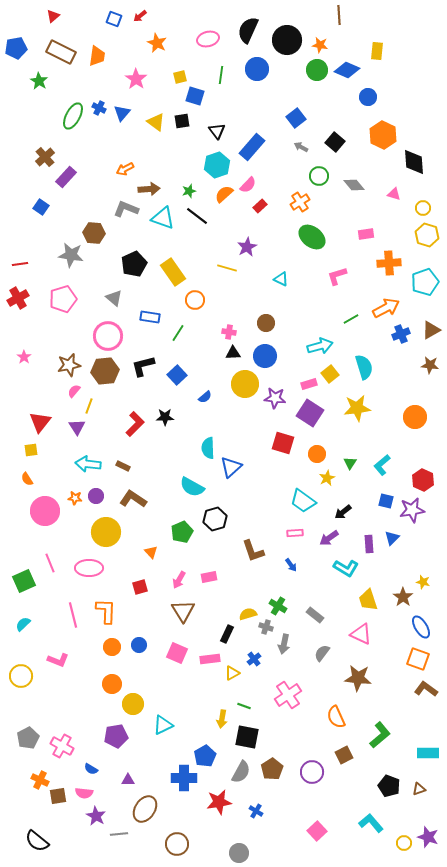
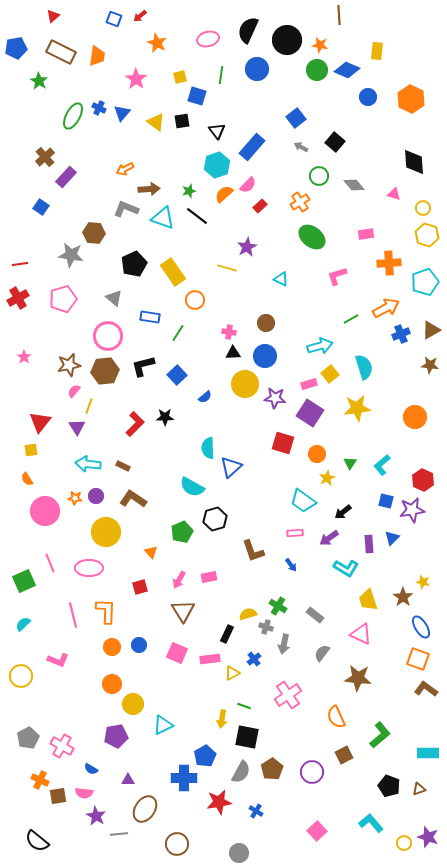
blue square at (195, 96): moved 2 px right
orange hexagon at (383, 135): moved 28 px right, 36 px up
